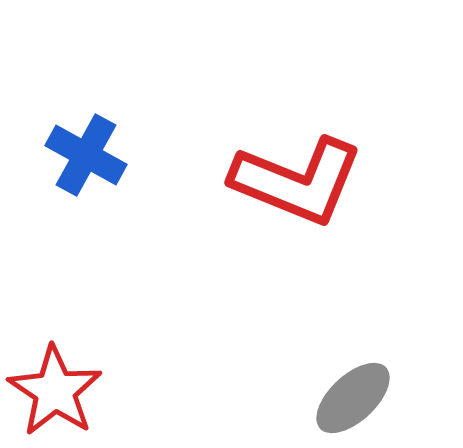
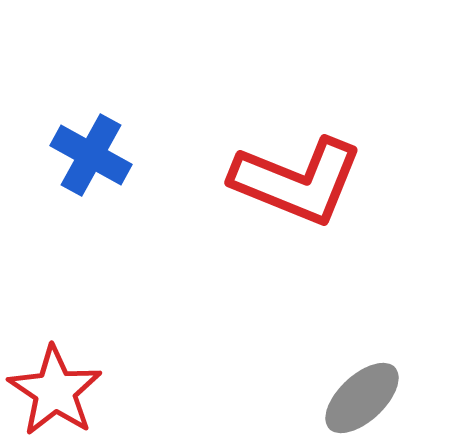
blue cross: moved 5 px right
gray ellipse: moved 9 px right
